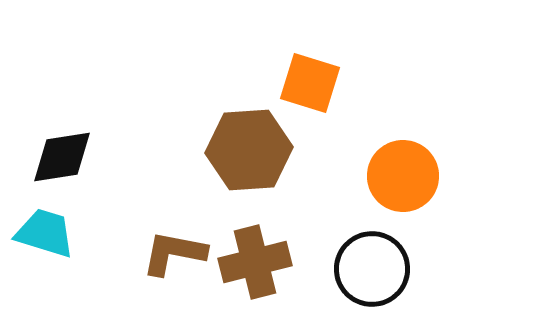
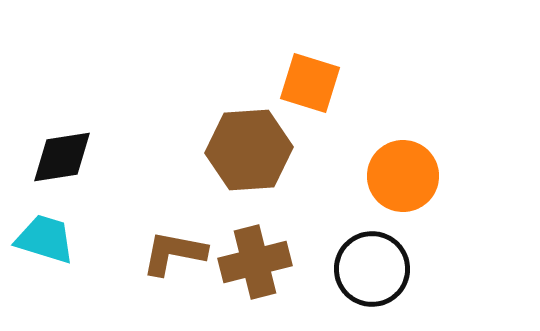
cyan trapezoid: moved 6 px down
